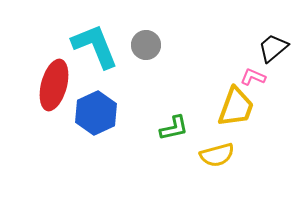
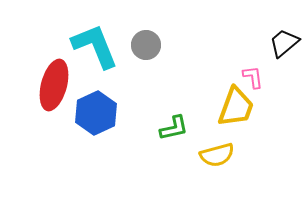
black trapezoid: moved 11 px right, 5 px up
pink L-shape: rotated 60 degrees clockwise
